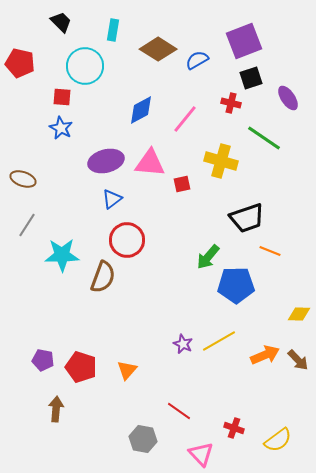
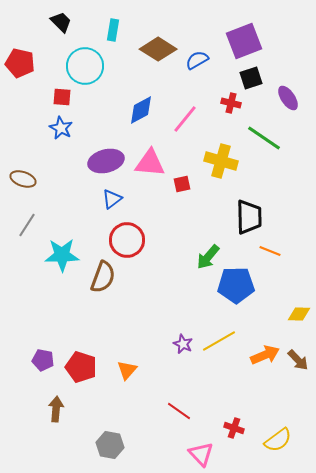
black trapezoid at (247, 218): moved 2 px right, 1 px up; rotated 72 degrees counterclockwise
gray hexagon at (143, 439): moved 33 px left, 6 px down
